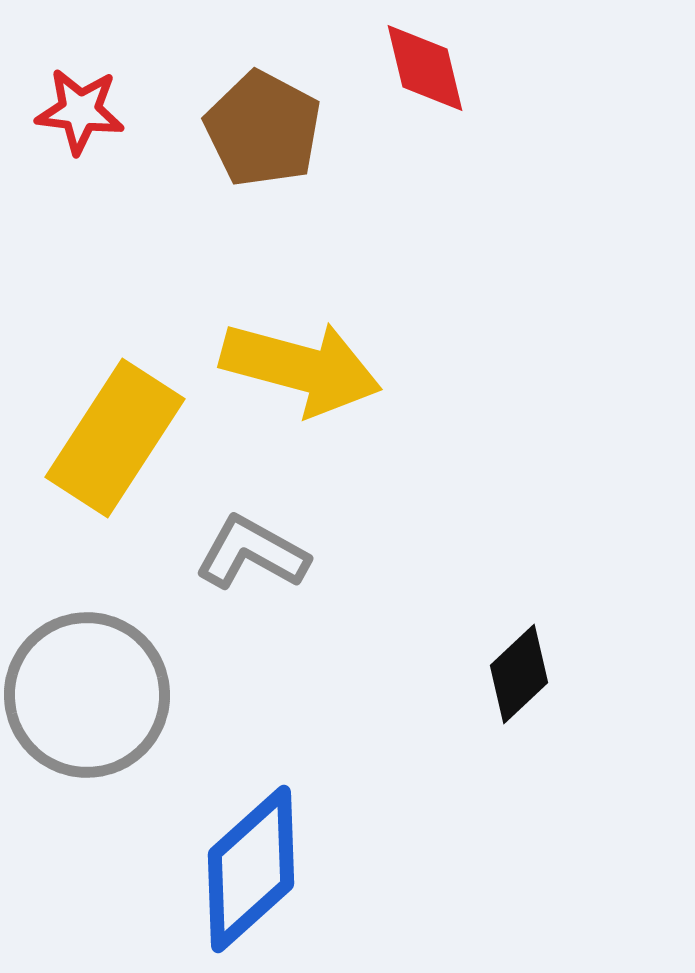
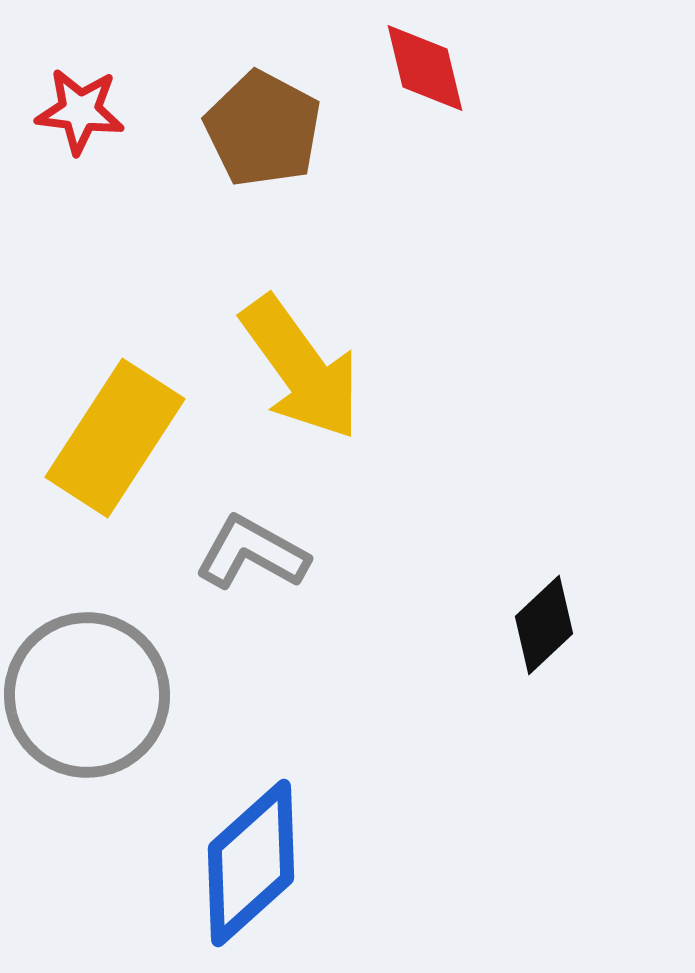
yellow arrow: rotated 39 degrees clockwise
black diamond: moved 25 px right, 49 px up
blue diamond: moved 6 px up
